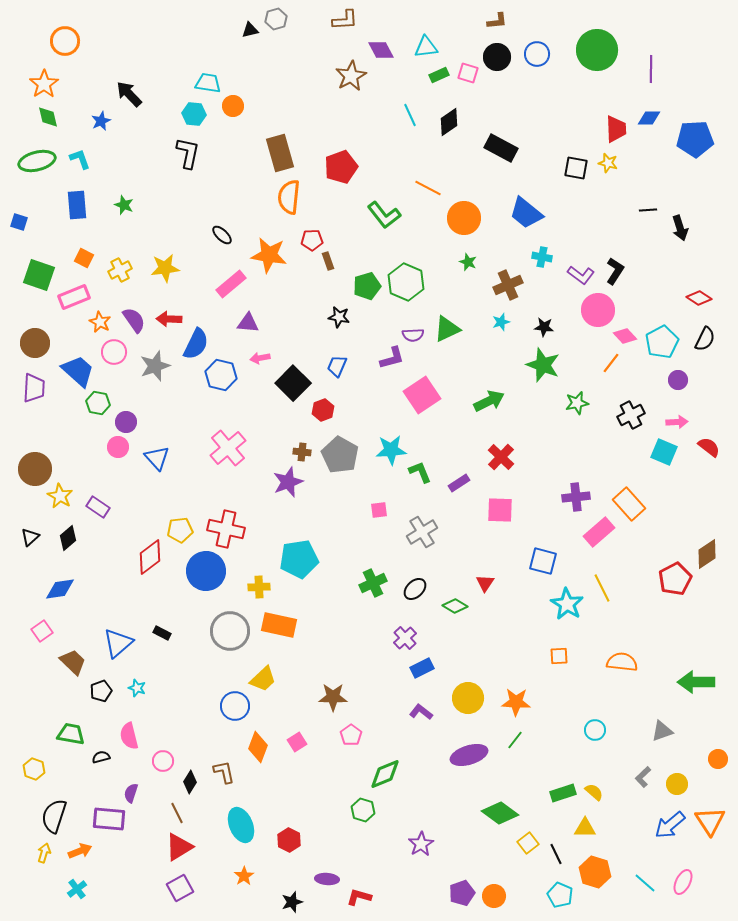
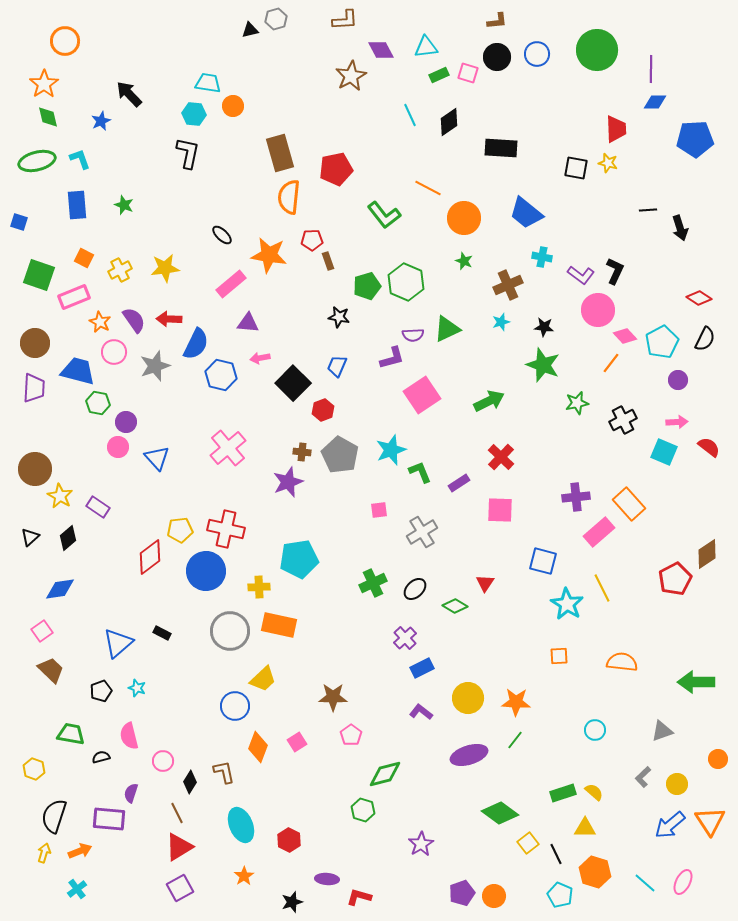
blue diamond at (649, 118): moved 6 px right, 16 px up
black rectangle at (501, 148): rotated 24 degrees counterclockwise
red pentagon at (341, 167): moved 5 px left, 2 px down; rotated 8 degrees clockwise
green star at (468, 262): moved 4 px left, 1 px up
black L-shape at (615, 271): rotated 8 degrees counterclockwise
blue trapezoid at (78, 371): rotated 27 degrees counterclockwise
black cross at (631, 415): moved 8 px left, 5 px down
cyan star at (391, 450): rotated 16 degrees counterclockwise
brown trapezoid at (73, 662): moved 22 px left, 8 px down
green diamond at (385, 774): rotated 8 degrees clockwise
